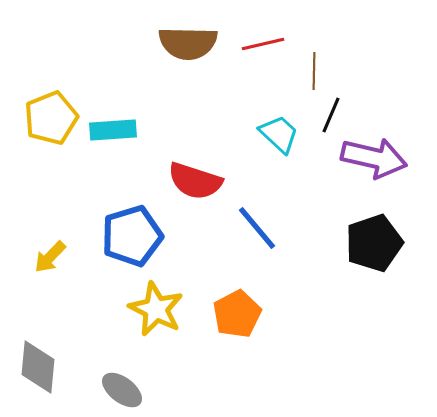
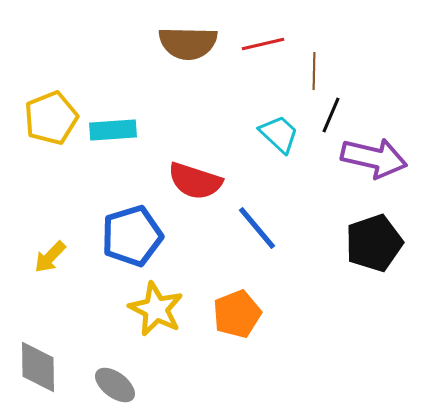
orange pentagon: rotated 6 degrees clockwise
gray diamond: rotated 6 degrees counterclockwise
gray ellipse: moved 7 px left, 5 px up
